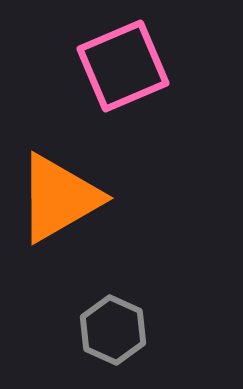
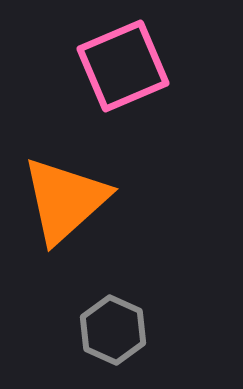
orange triangle: moved 6 px right, 2 px down; rotated 12 degrees counterclockwise
